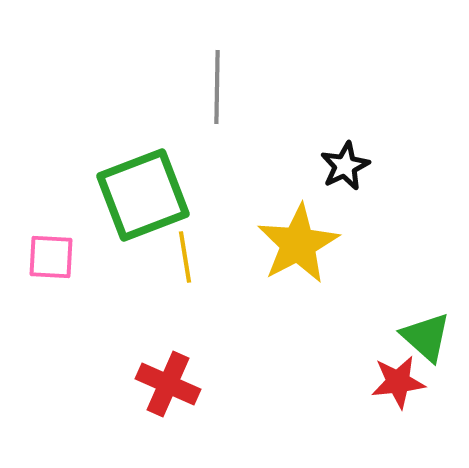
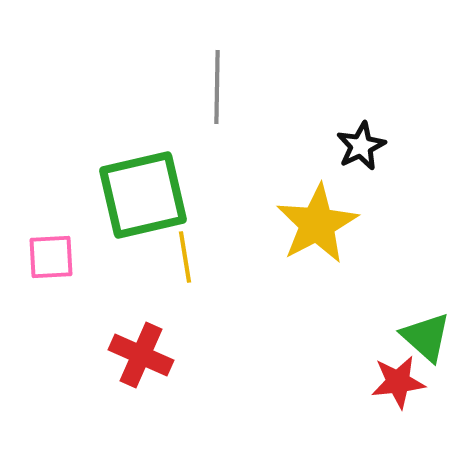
black star: moved 16 px right, 20 px up
green square: rotated 8 degrees clockwise
yellow star: moved 19 px right, 20 px up
pink square: rotated 6 degrees counterclockwise
red cross: moved 27 px left, 29 px up
